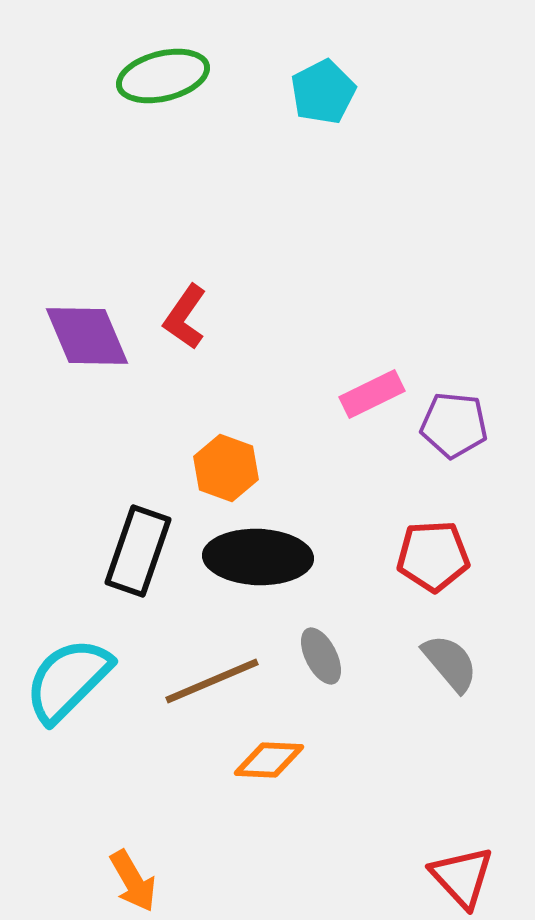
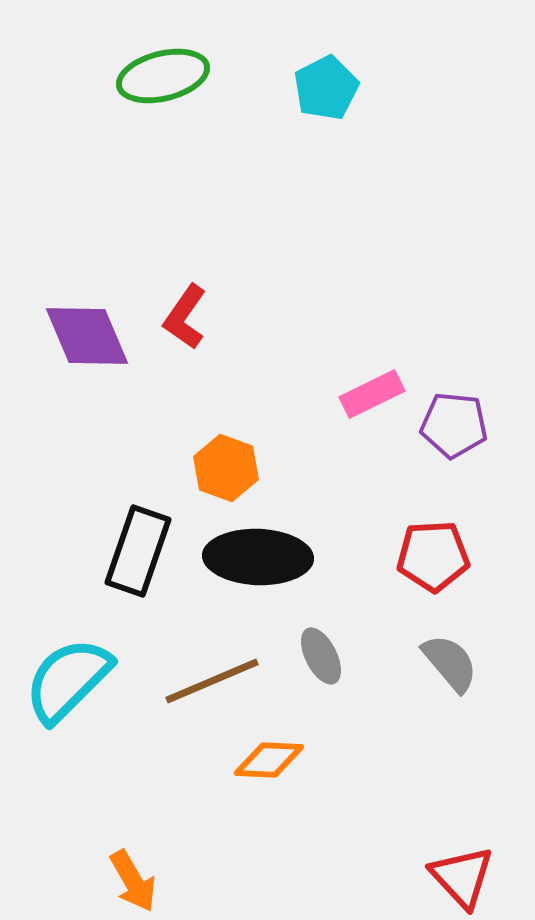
cyan pentagon: moved 3 px right, 4 px up
